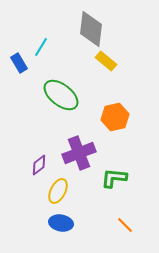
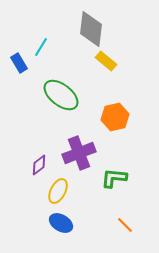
blue ellipse: rotated 20 degrees clockwise
